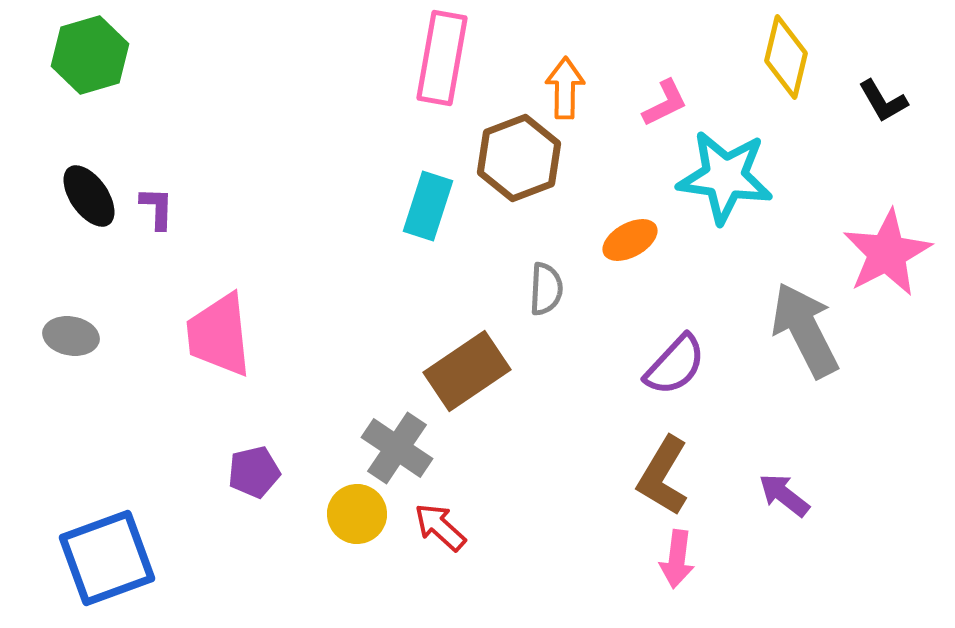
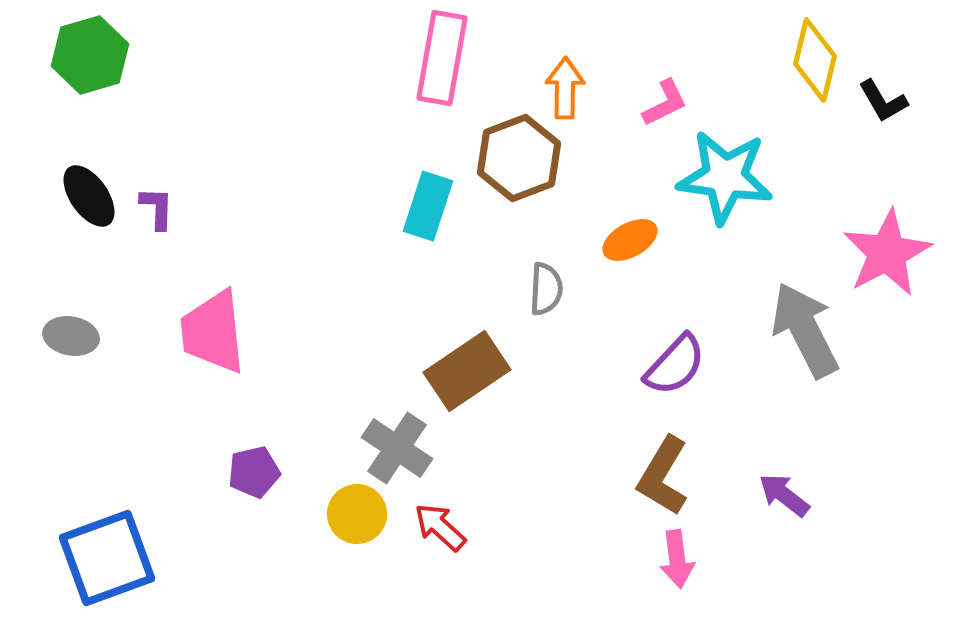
yellow diamond: moved 29 px right, 3 px down
pink trapezoid: moved 6 px left, 3 px up
pink arrow: rotated 14 degrees counterclockwise
